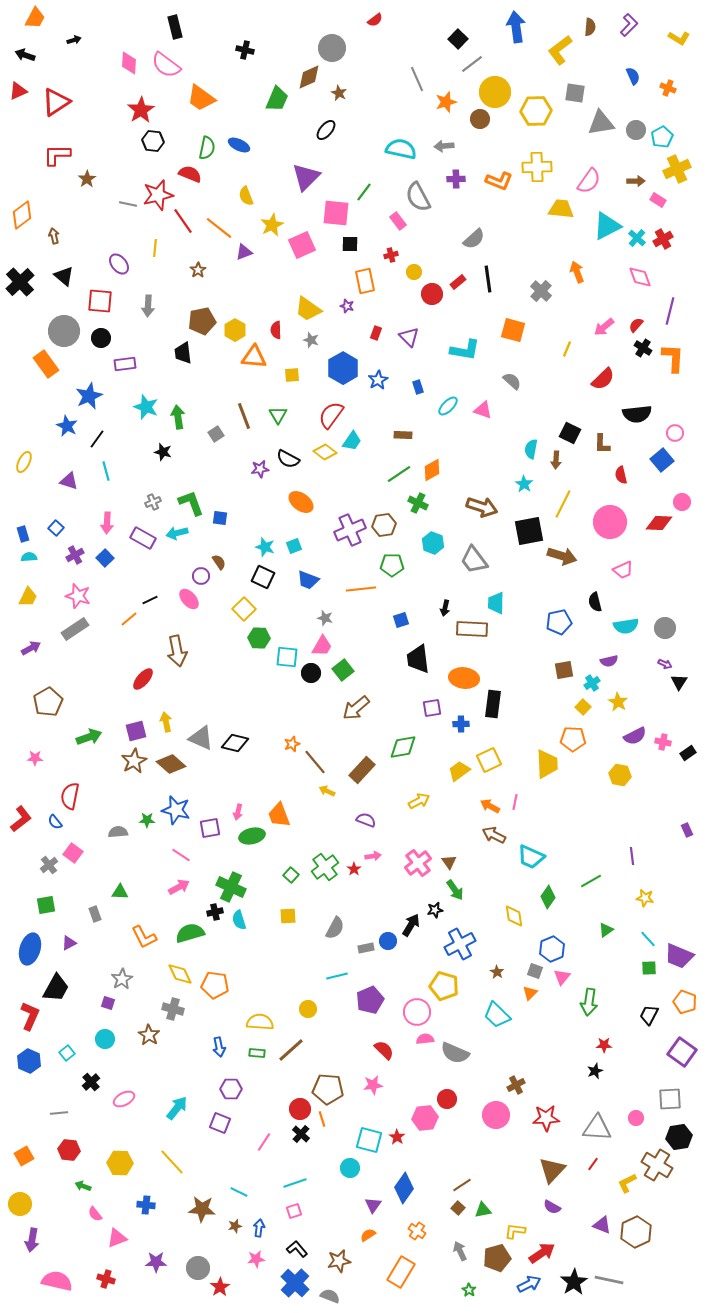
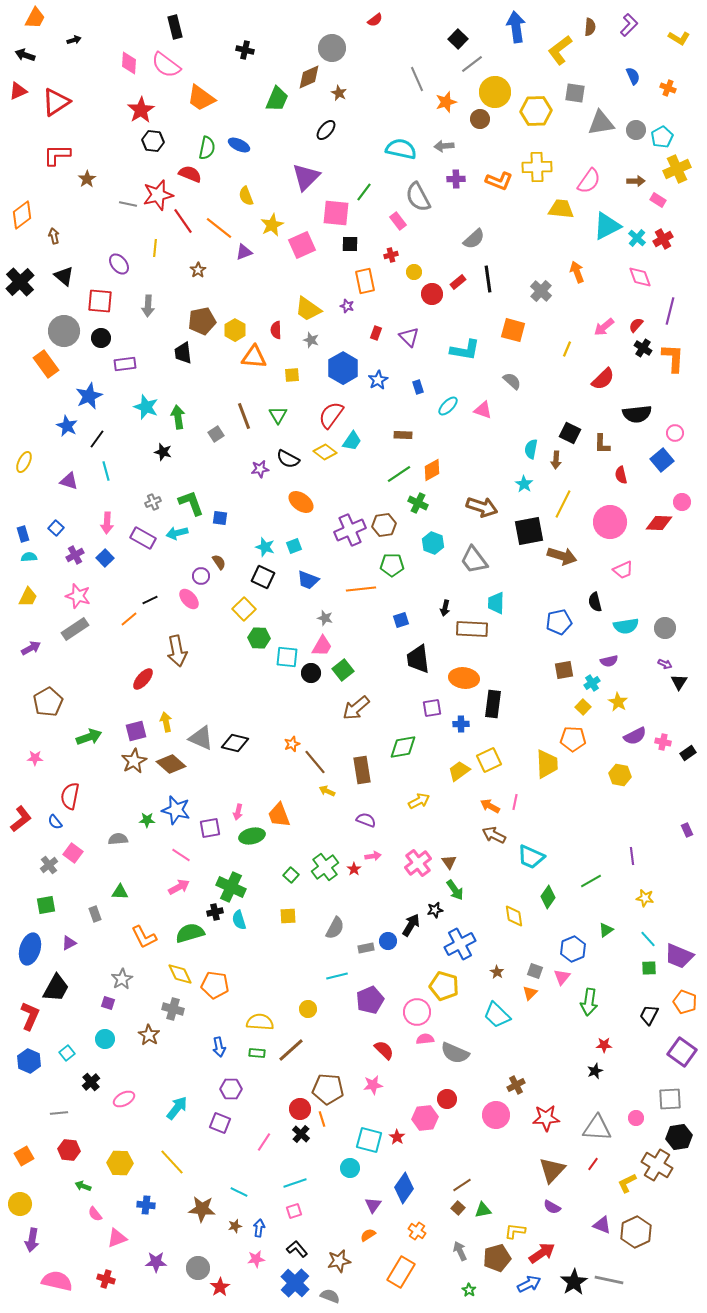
brown rectangle at (362, 770): rotated 52 degrees counterclockwise
gray semicircle at (118, 832): moved 7 px down
blue hexagon at (552, 949): moved 21 px right
